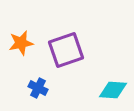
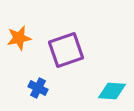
orange star: moved 2 px left, 5 px up
cyan diamond: moved 1 px left, 1 px down
